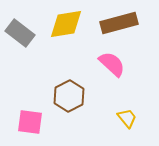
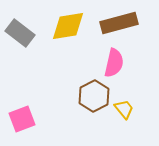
yellow diamond: moved 2 px right, 2 px down
pink semicircle: moved 2 px right, 1 px up; rotated 60 degrees clockwise
brown hexagon: moved 25 px right
yellow trapezoid: moved 3 px left, 9 px up
pink square: moved 8 px left, 3 px up; rotated 28 degrees counterclockwise
